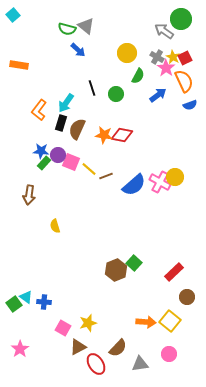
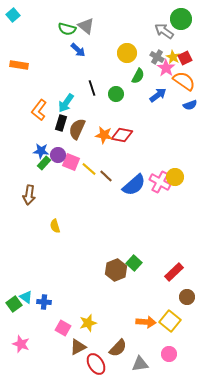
orange semicircle at (184, 81): rotated 30 degrees counterclockwise
brown line at (106, 176): rotated 64 degrees clockwise
pink star at (20, 349): moved 1 px right, 5 px up; rotated 18 degrees counterclockwise
